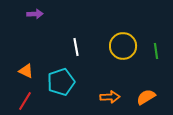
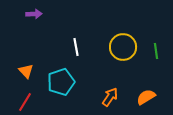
purple arrow: moved 1 px left
yellow circle: moved 1 px down
orange triangle: rotated 21 degrees clockwise
orange arrow: rotated 54 degrees counterclockwise
red line: moved 1 px down
